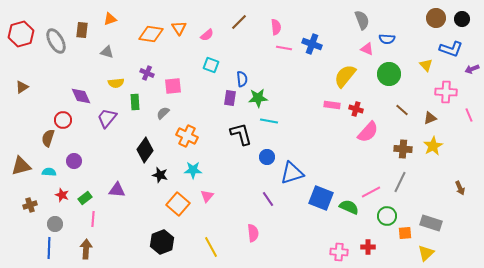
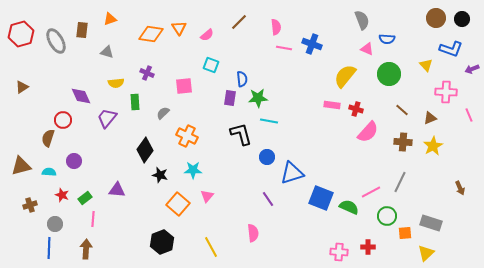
pink square at (173, 86): moved 11 px right
brown cross at (403, 149): moved 7 px up
